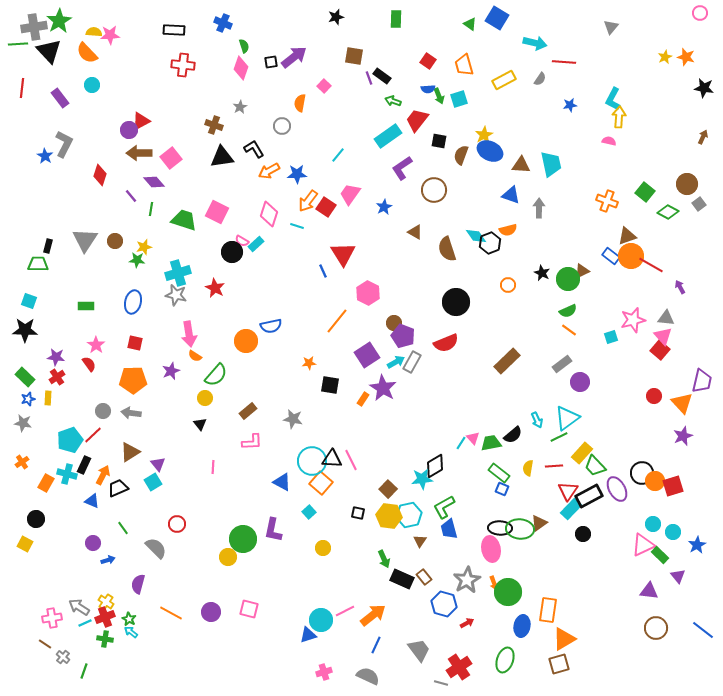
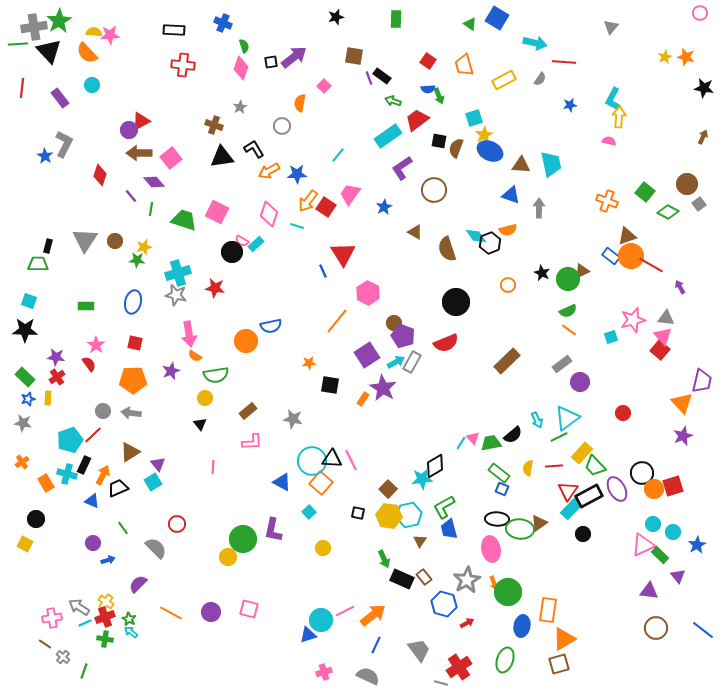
cyan square at (459, 99): moved 15 px right, 19 px down
red trapezoid at (417, 120): rotated 15 degrees clockwise
brown semicircle at (461, 155): moved 5 px left, 7 px up
red star at (215, 288): rotated 18 degrees counterclockwise
green semicircle at (216, 375): rotated 40 degrees clockwise
red circle at (654, 396): moved 31 px left, 17 px down
orange circle at (655, 481): moved 1 px left, 8 px down
orange rectangle at (46, 483): rotated 60 degrees counterclockwise
black ellipse at (500, 528): moved 3 px left, 9 px up
purple semicircle at (138, 584): rotated 30 degrees clockwise
